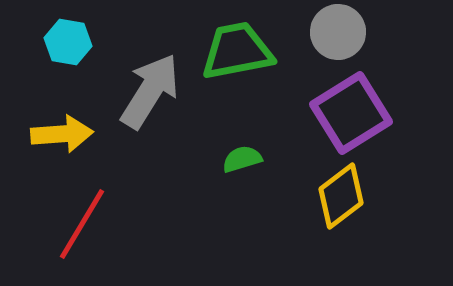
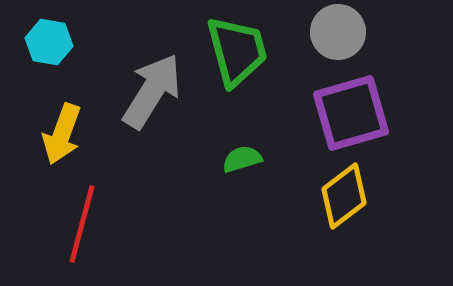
cyan hexagon: moved 19 px left
green trapezoid: rotated 86 degrees clockwise
gray arrow: moved 2 px right
purple square: rotated 16 degrees clockwise
yellow arrow: rotated 114 degrees clockwise
yellow diamond: moved 3 px right
red line: rotated 16 degrees counterclockwise
